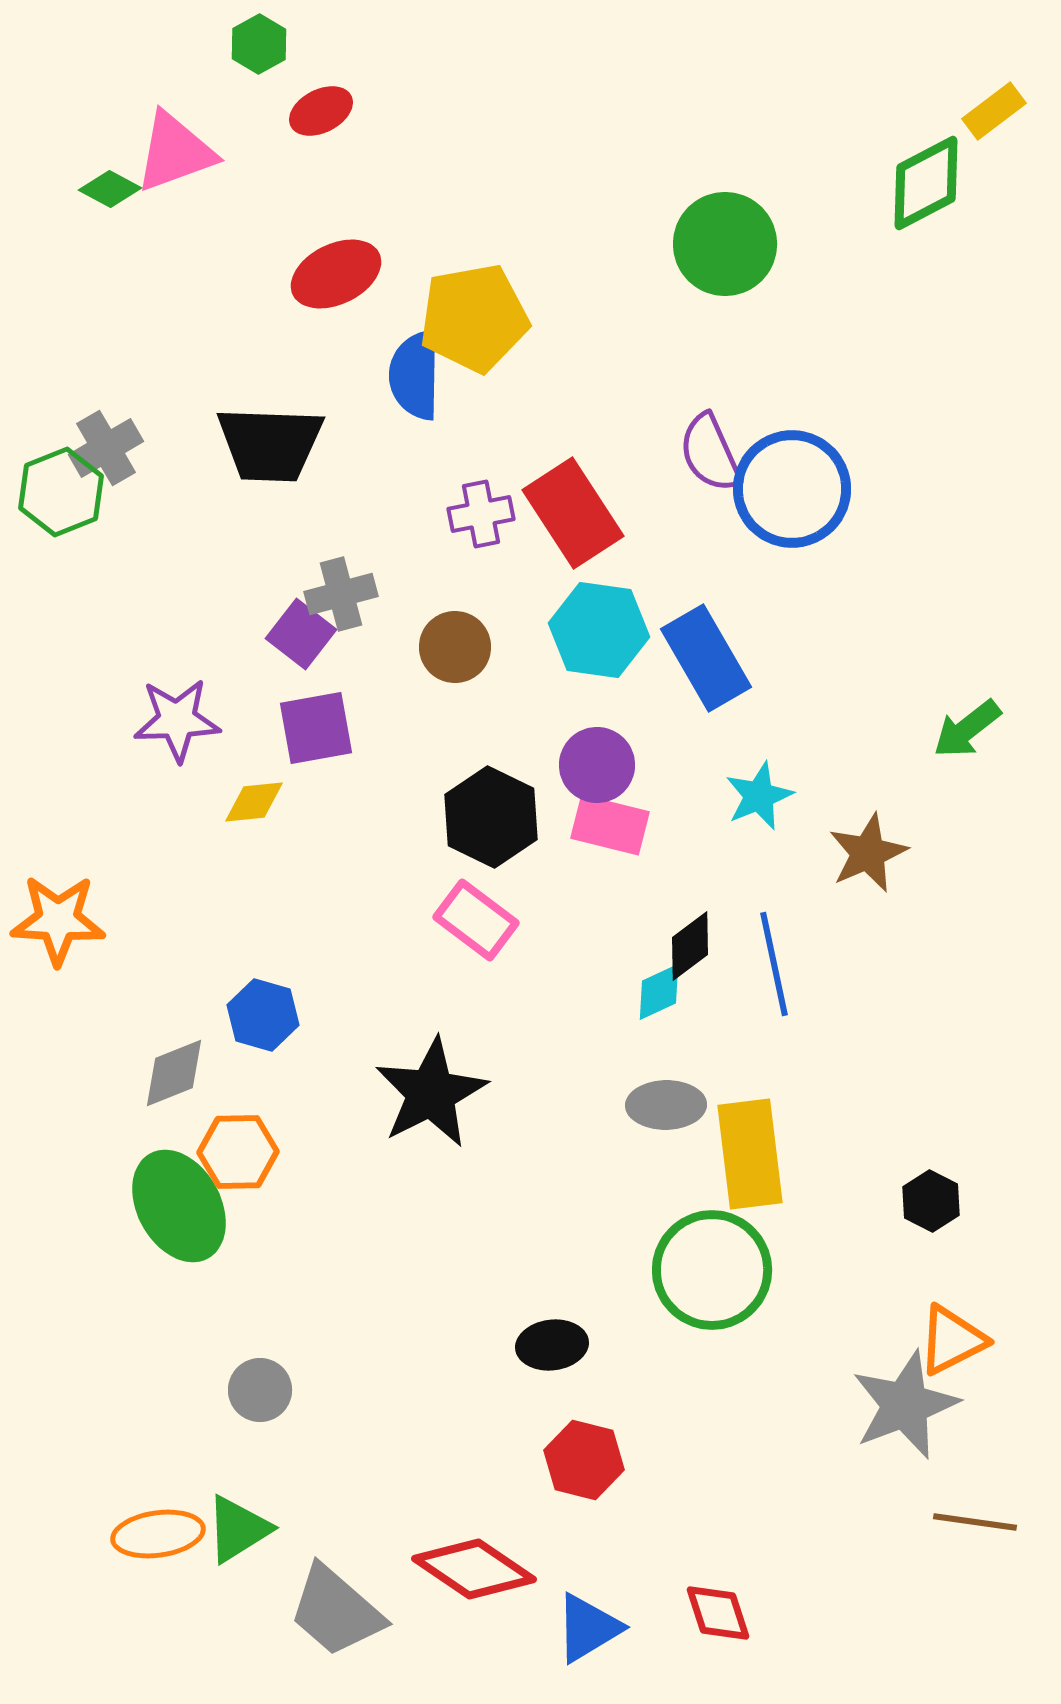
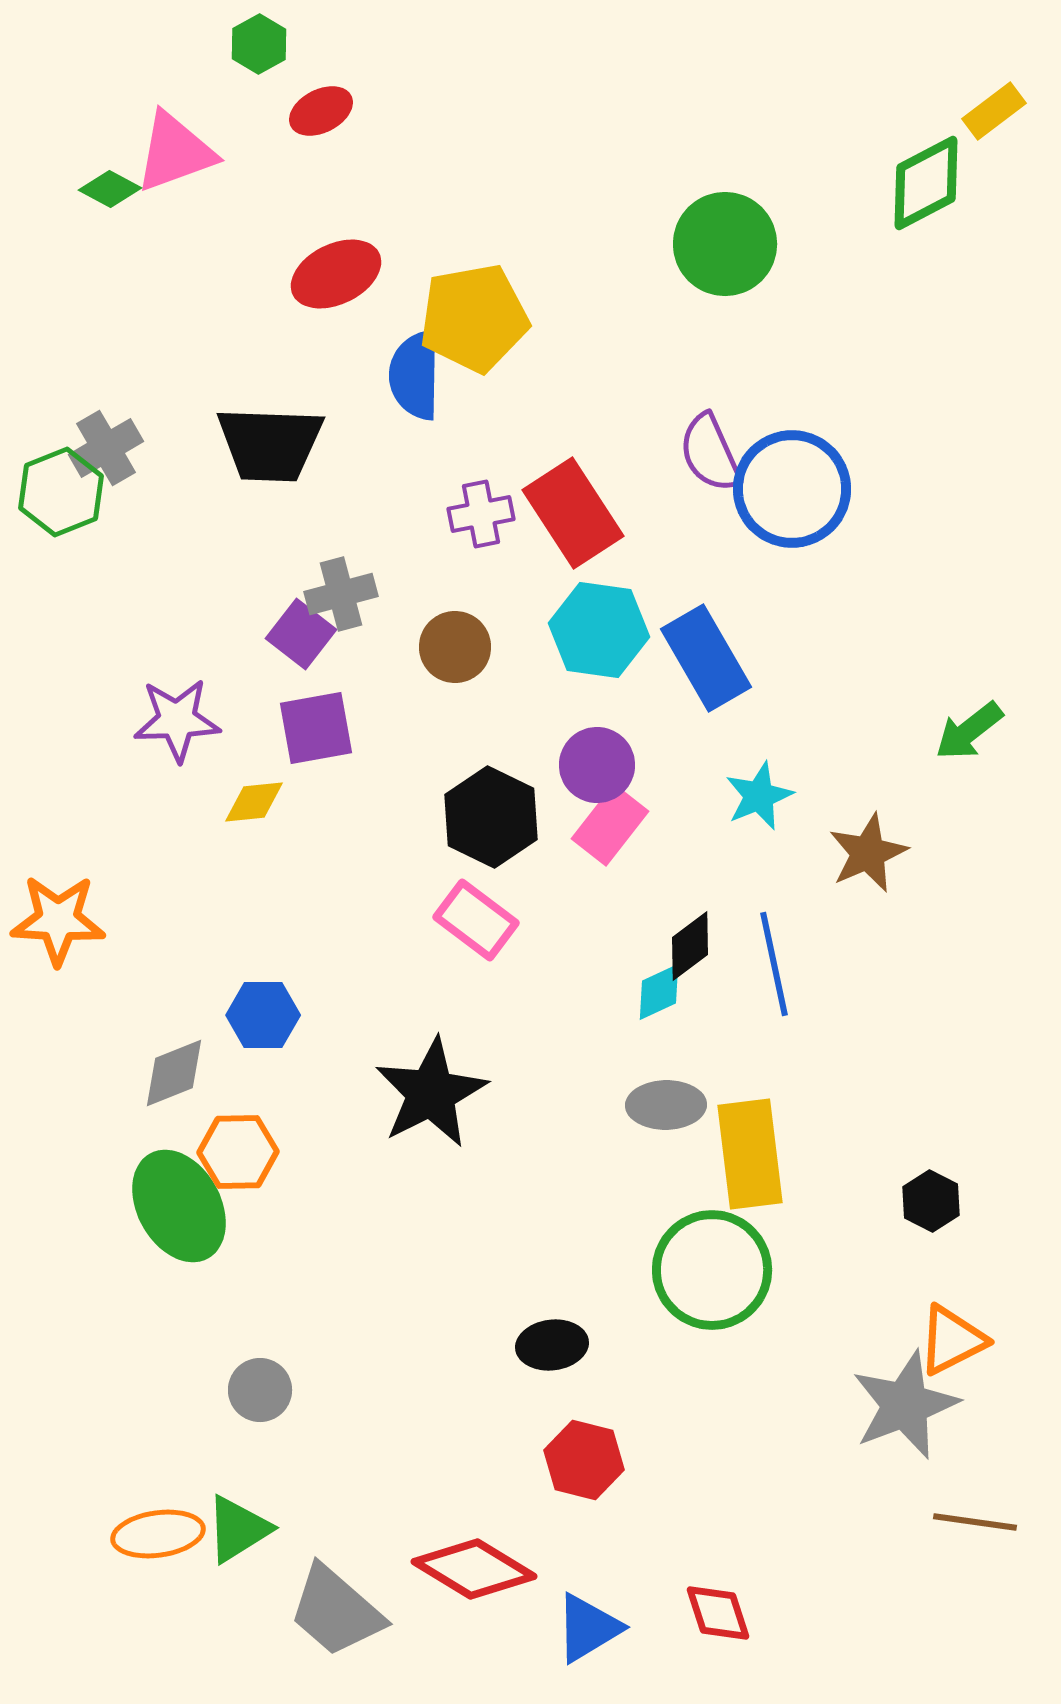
green arrow at (967, 729): moved 2 px right, 2 px down
pink rectangle at (610, 825): rotated 66 degrees counterclockwise
blue hexagon at (263, 1015): rotated 16 degrees counterclockwise
red diamond at (474, 1569): rotated 3 degrees counterclockwise
